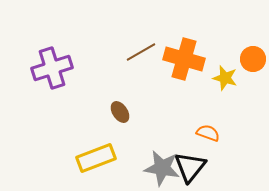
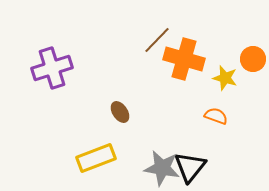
brown line: moved 16 px right, 12 px up; rotated 16 degrees counterclockwise
orange semicircle: moved 8 px right, 17 px up
